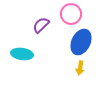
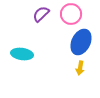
purple semicircle: moved 11 px up
